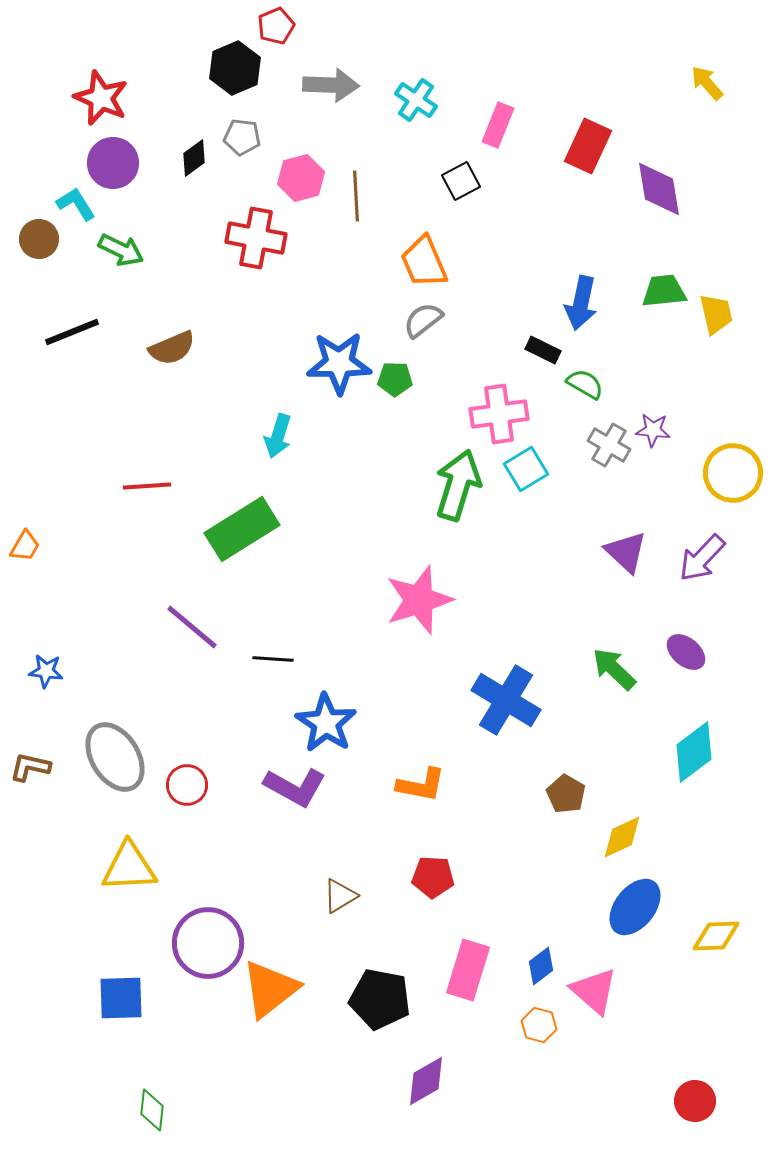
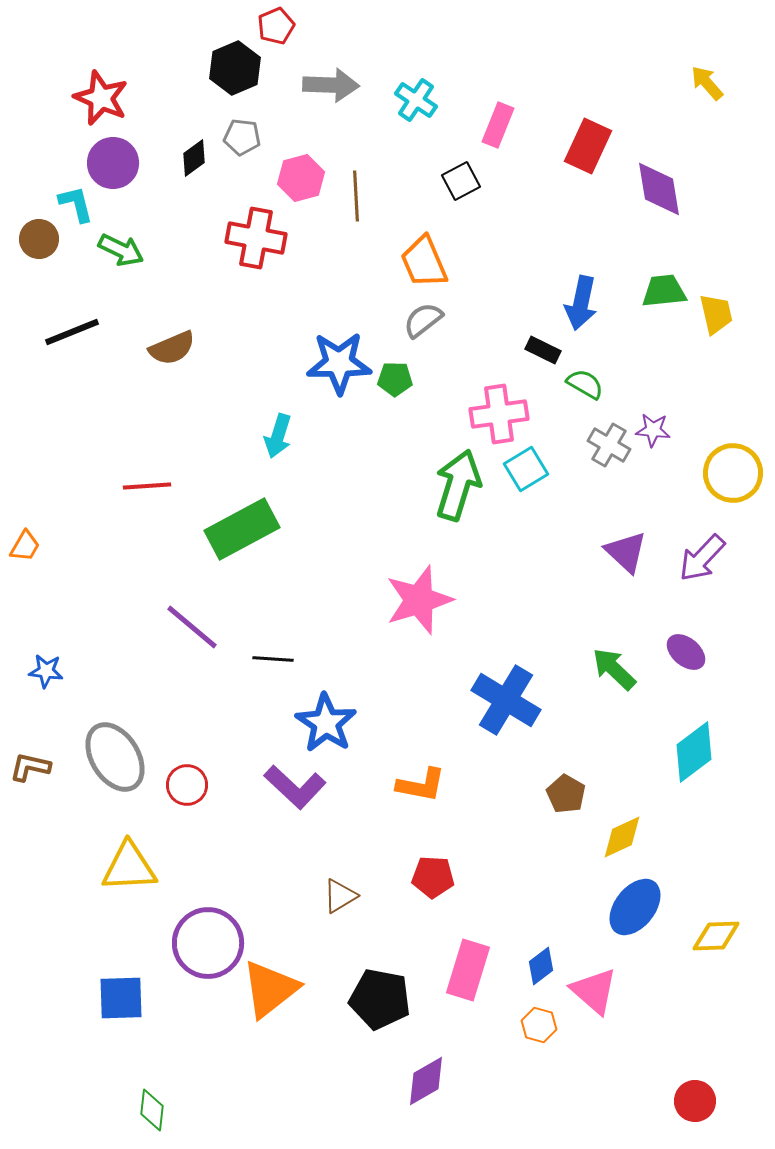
cyan L-shape at (76, 204): rotated 18 degrees clockwise
green rectangle at (242, 529): rotated 4 degrees clockwise
purple L-shape at (295, 787): rotated 14 degrees clockwise
